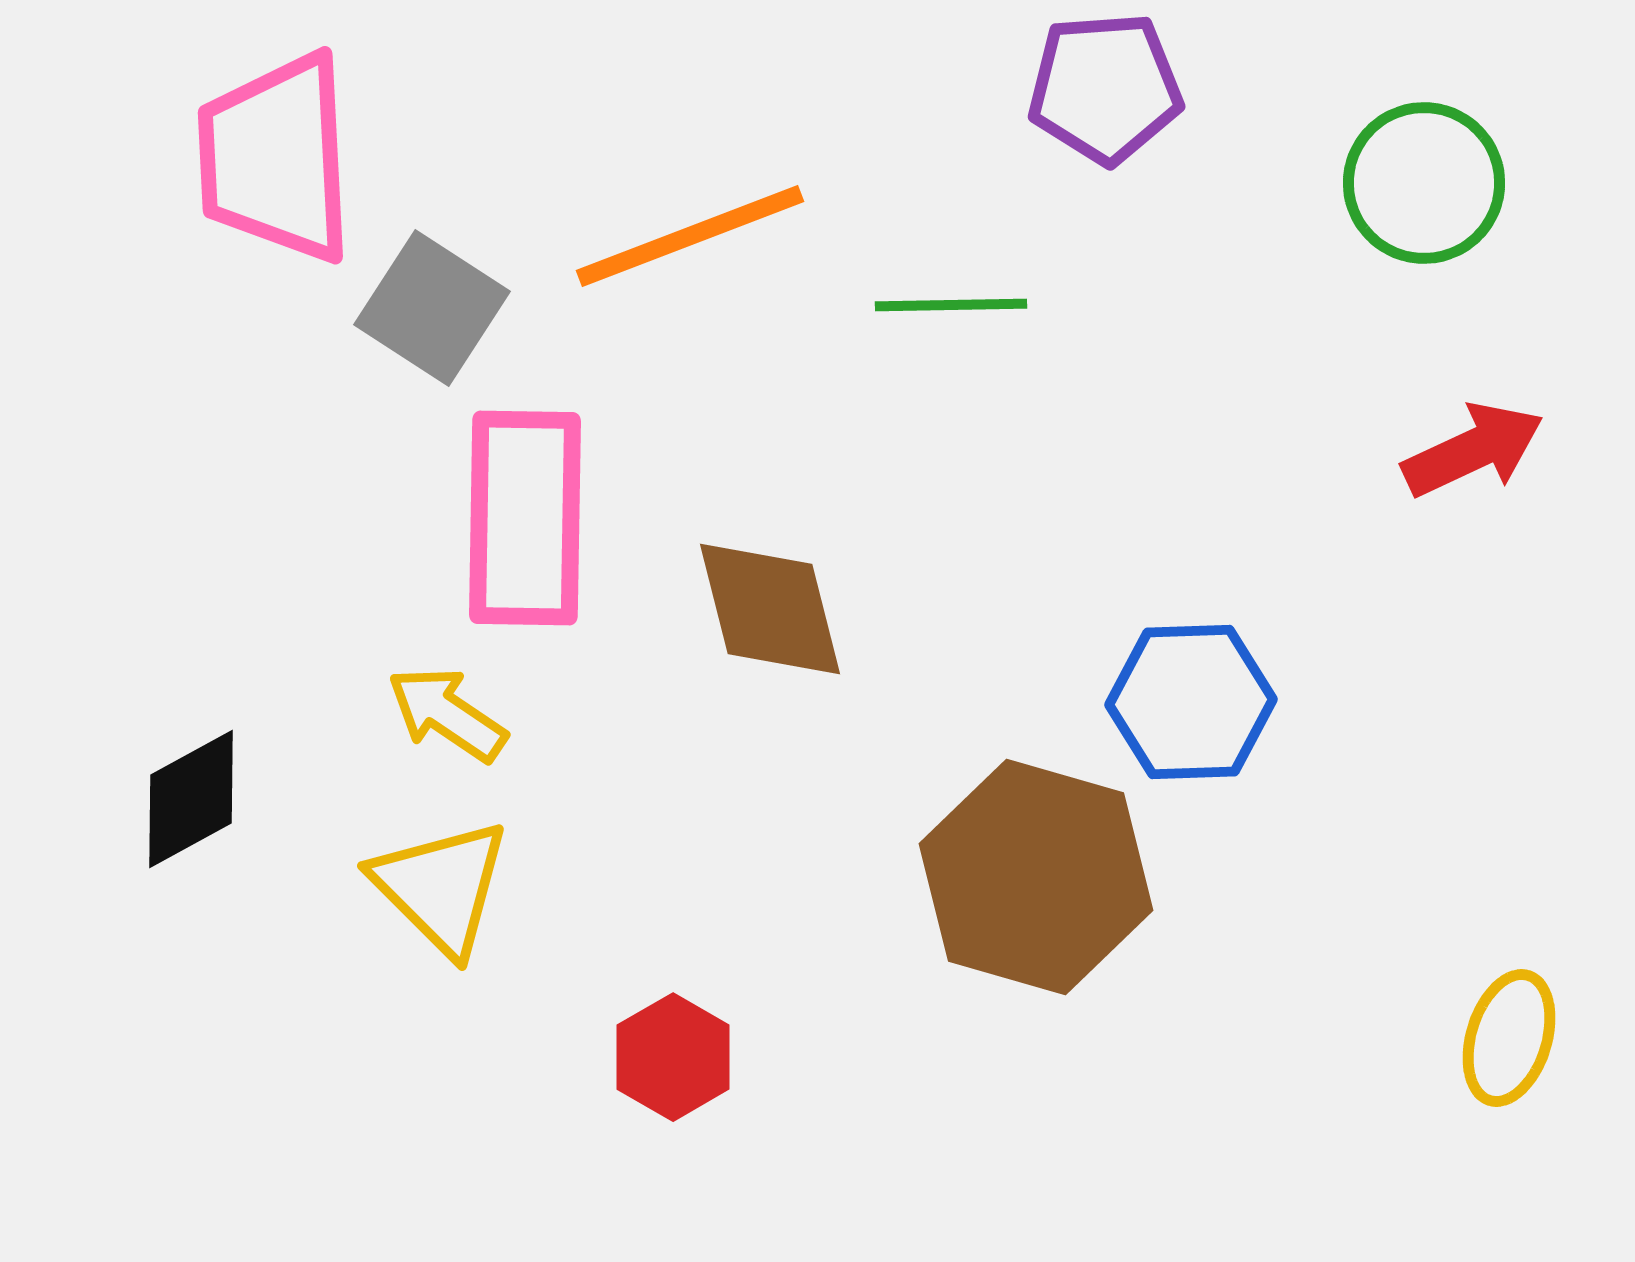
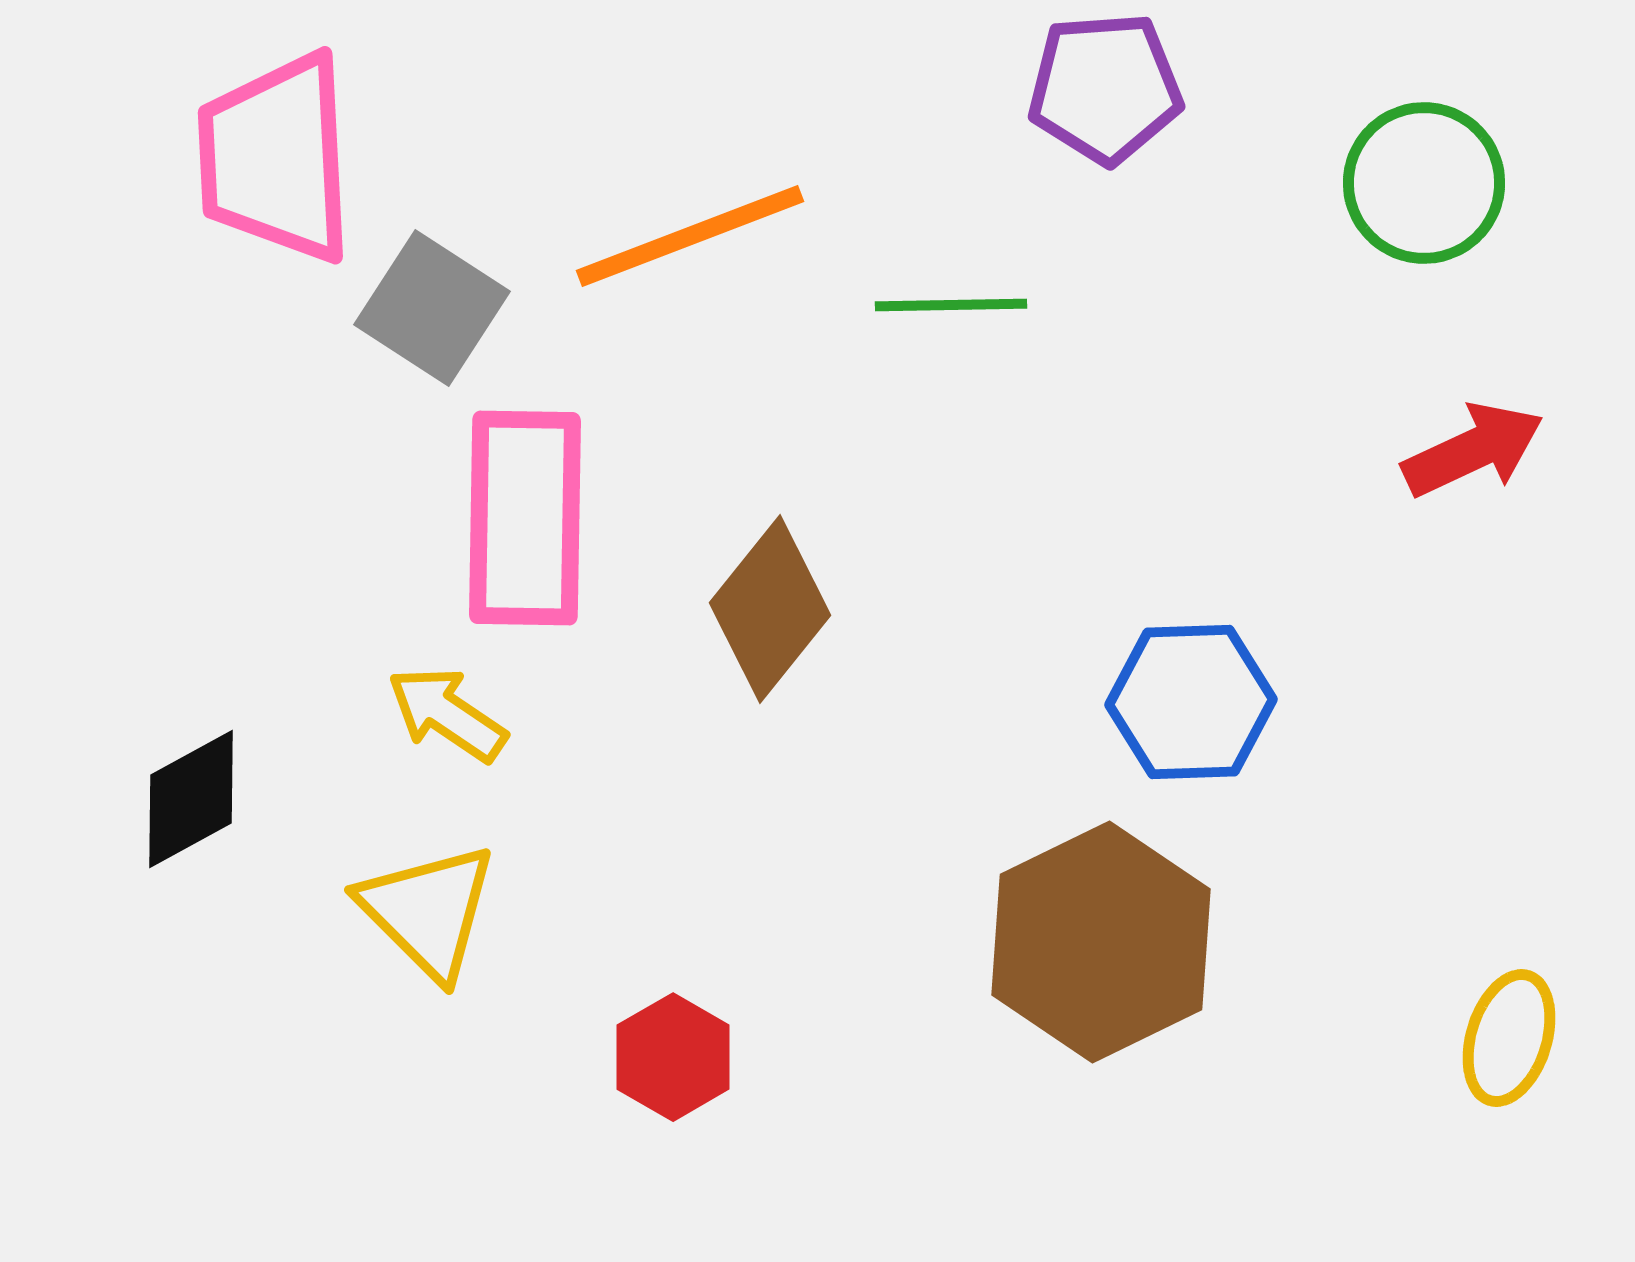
brown diamond: rotated 53 degrees clockwise
brown hexagon: moved 65 px right, 65 px down; rotated 18 degrees clockwise
yellow triangle: moved 13 px left, 24 px down
